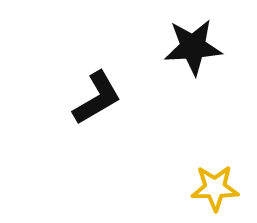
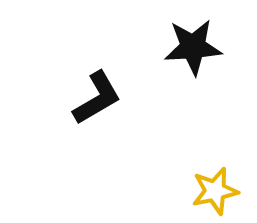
yellow star: moved 3 px down; rotated 12 degrees counterclockwise
